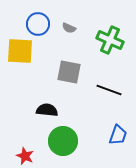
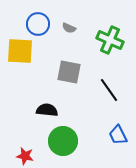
black line: rotated 35 degrees clockwise
blue trapezoid: rotated 135 degrees clockwise
red star: rotated 12 degrees counterclockwise
